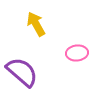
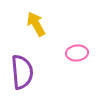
purple semicircle: rotated 44 degrees clockwise
